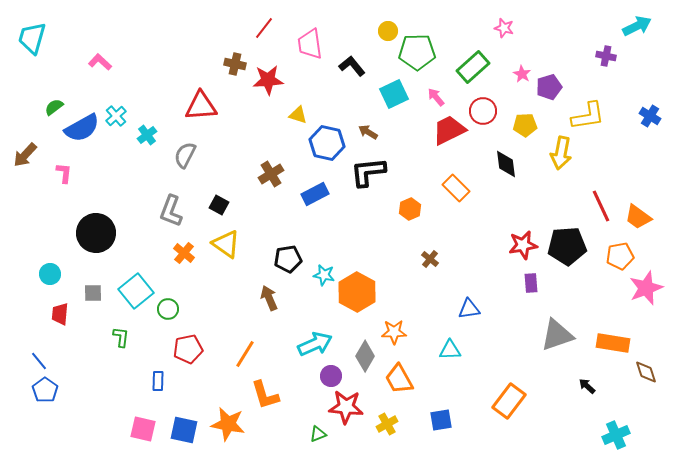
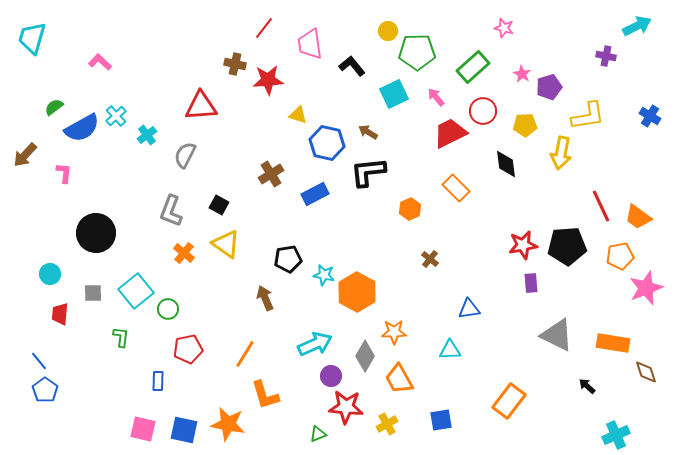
red trapezoid at (449, 130): moved 1 px right, 3 px down
brown arrow at (269, 298): moved 4 px left
gray triangle at (557, 335): rotated 45 degrees clockwise
